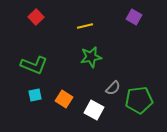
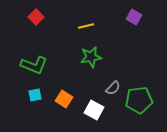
yellow line: moved 1 px right
